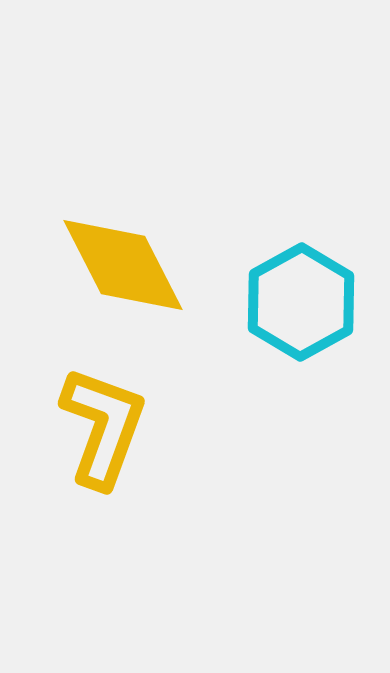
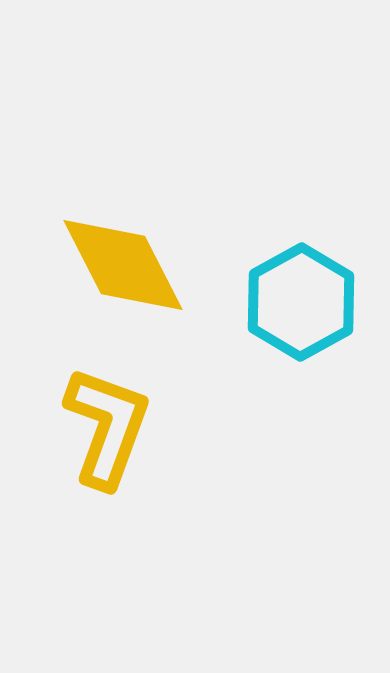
yellow L-shape: moved 4 px right
